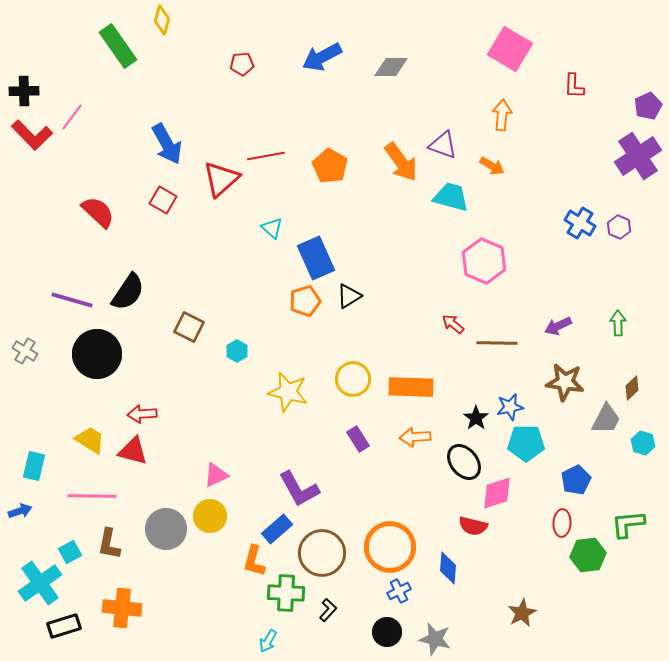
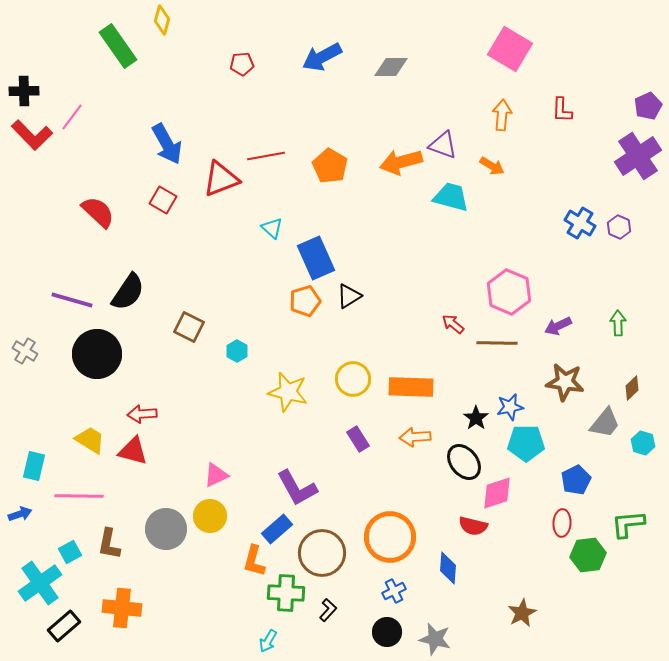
red L-shape at (574, 86): moved 12 px left, 24 px down
orange arrow at (401, 162): rotated 111 degrees clockwise
red triangle at (221, 179): rotated 21 degrees clockwise
pink hexagon at (484, 261): moved 25 px right, 31 px down
gray trapezoid at (606, 419): moved 1 px left, 4 px down; rotated 12 degrees clockwise
purple L-shape at (299, 489): moved 2 px left, 1 px up
pink line at (92, 496): moved 13 px left
blue arrow at (20, 511): moved 3 px down
orange circle at (390, 547): moved 10 px up
blue cross at (399, 591): moved 5 px left
black rectangle at (64, 626): rotated 24 degrees counterclockwise
